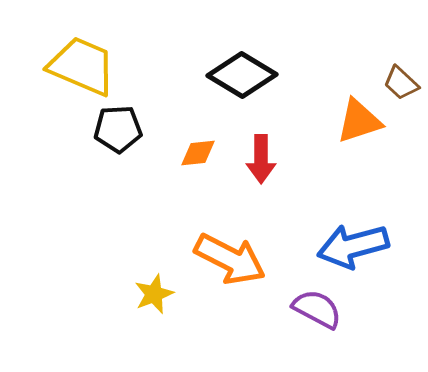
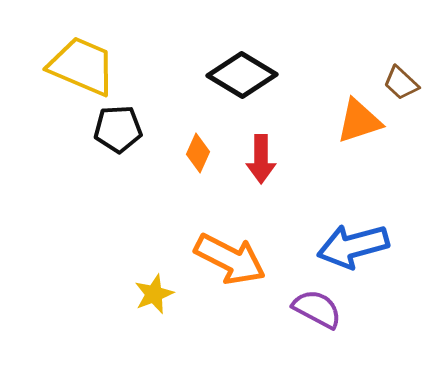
orange diamond: rotated 60 degrees counterclockwise
